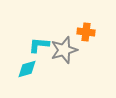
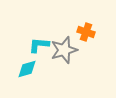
orange cross: rotated 12 degrees clockwise
